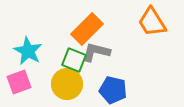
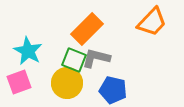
orange trapezoid: rotated 104 degrees counterclockwise
gray L-shape: moved 6 px down
yellow circle: moved 1 px up
